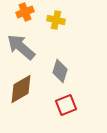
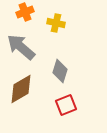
yellow cross: moved 3 px down
